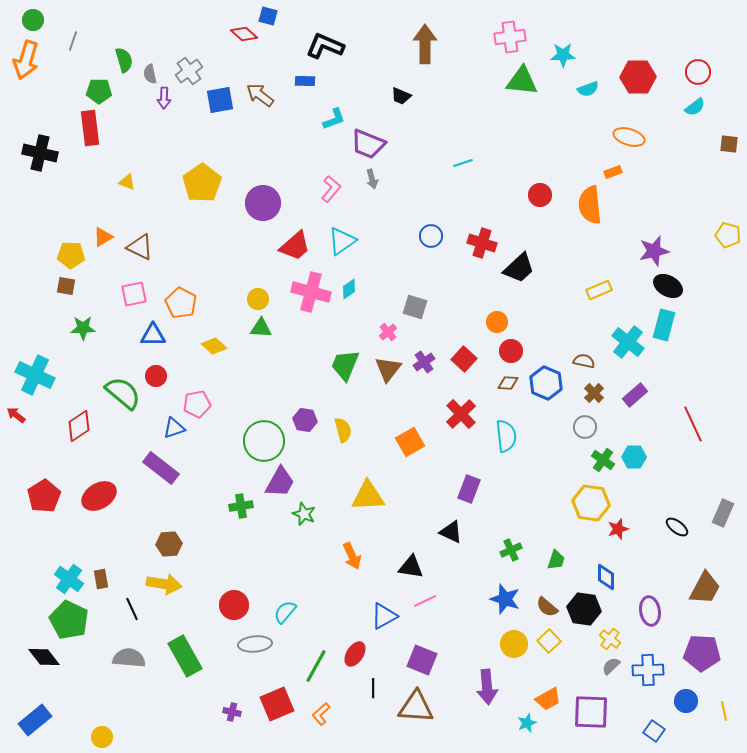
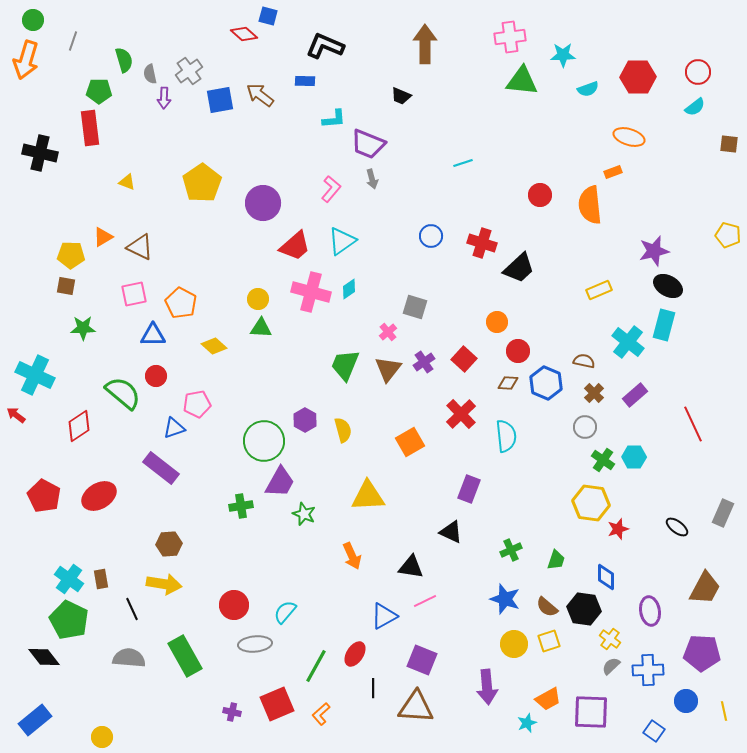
cyan L-shape at (334, 119): rotated 15 degrees clockwise
red circle at (511, 351): moved 7 px right
purple hexagon at (305, 420): rotated 20 degrees clockwise
red pentagon at (44, 496): rotated 12 degrees counterclockwise
yellow square at (549, 641): rotated 25 degrees clockwise
